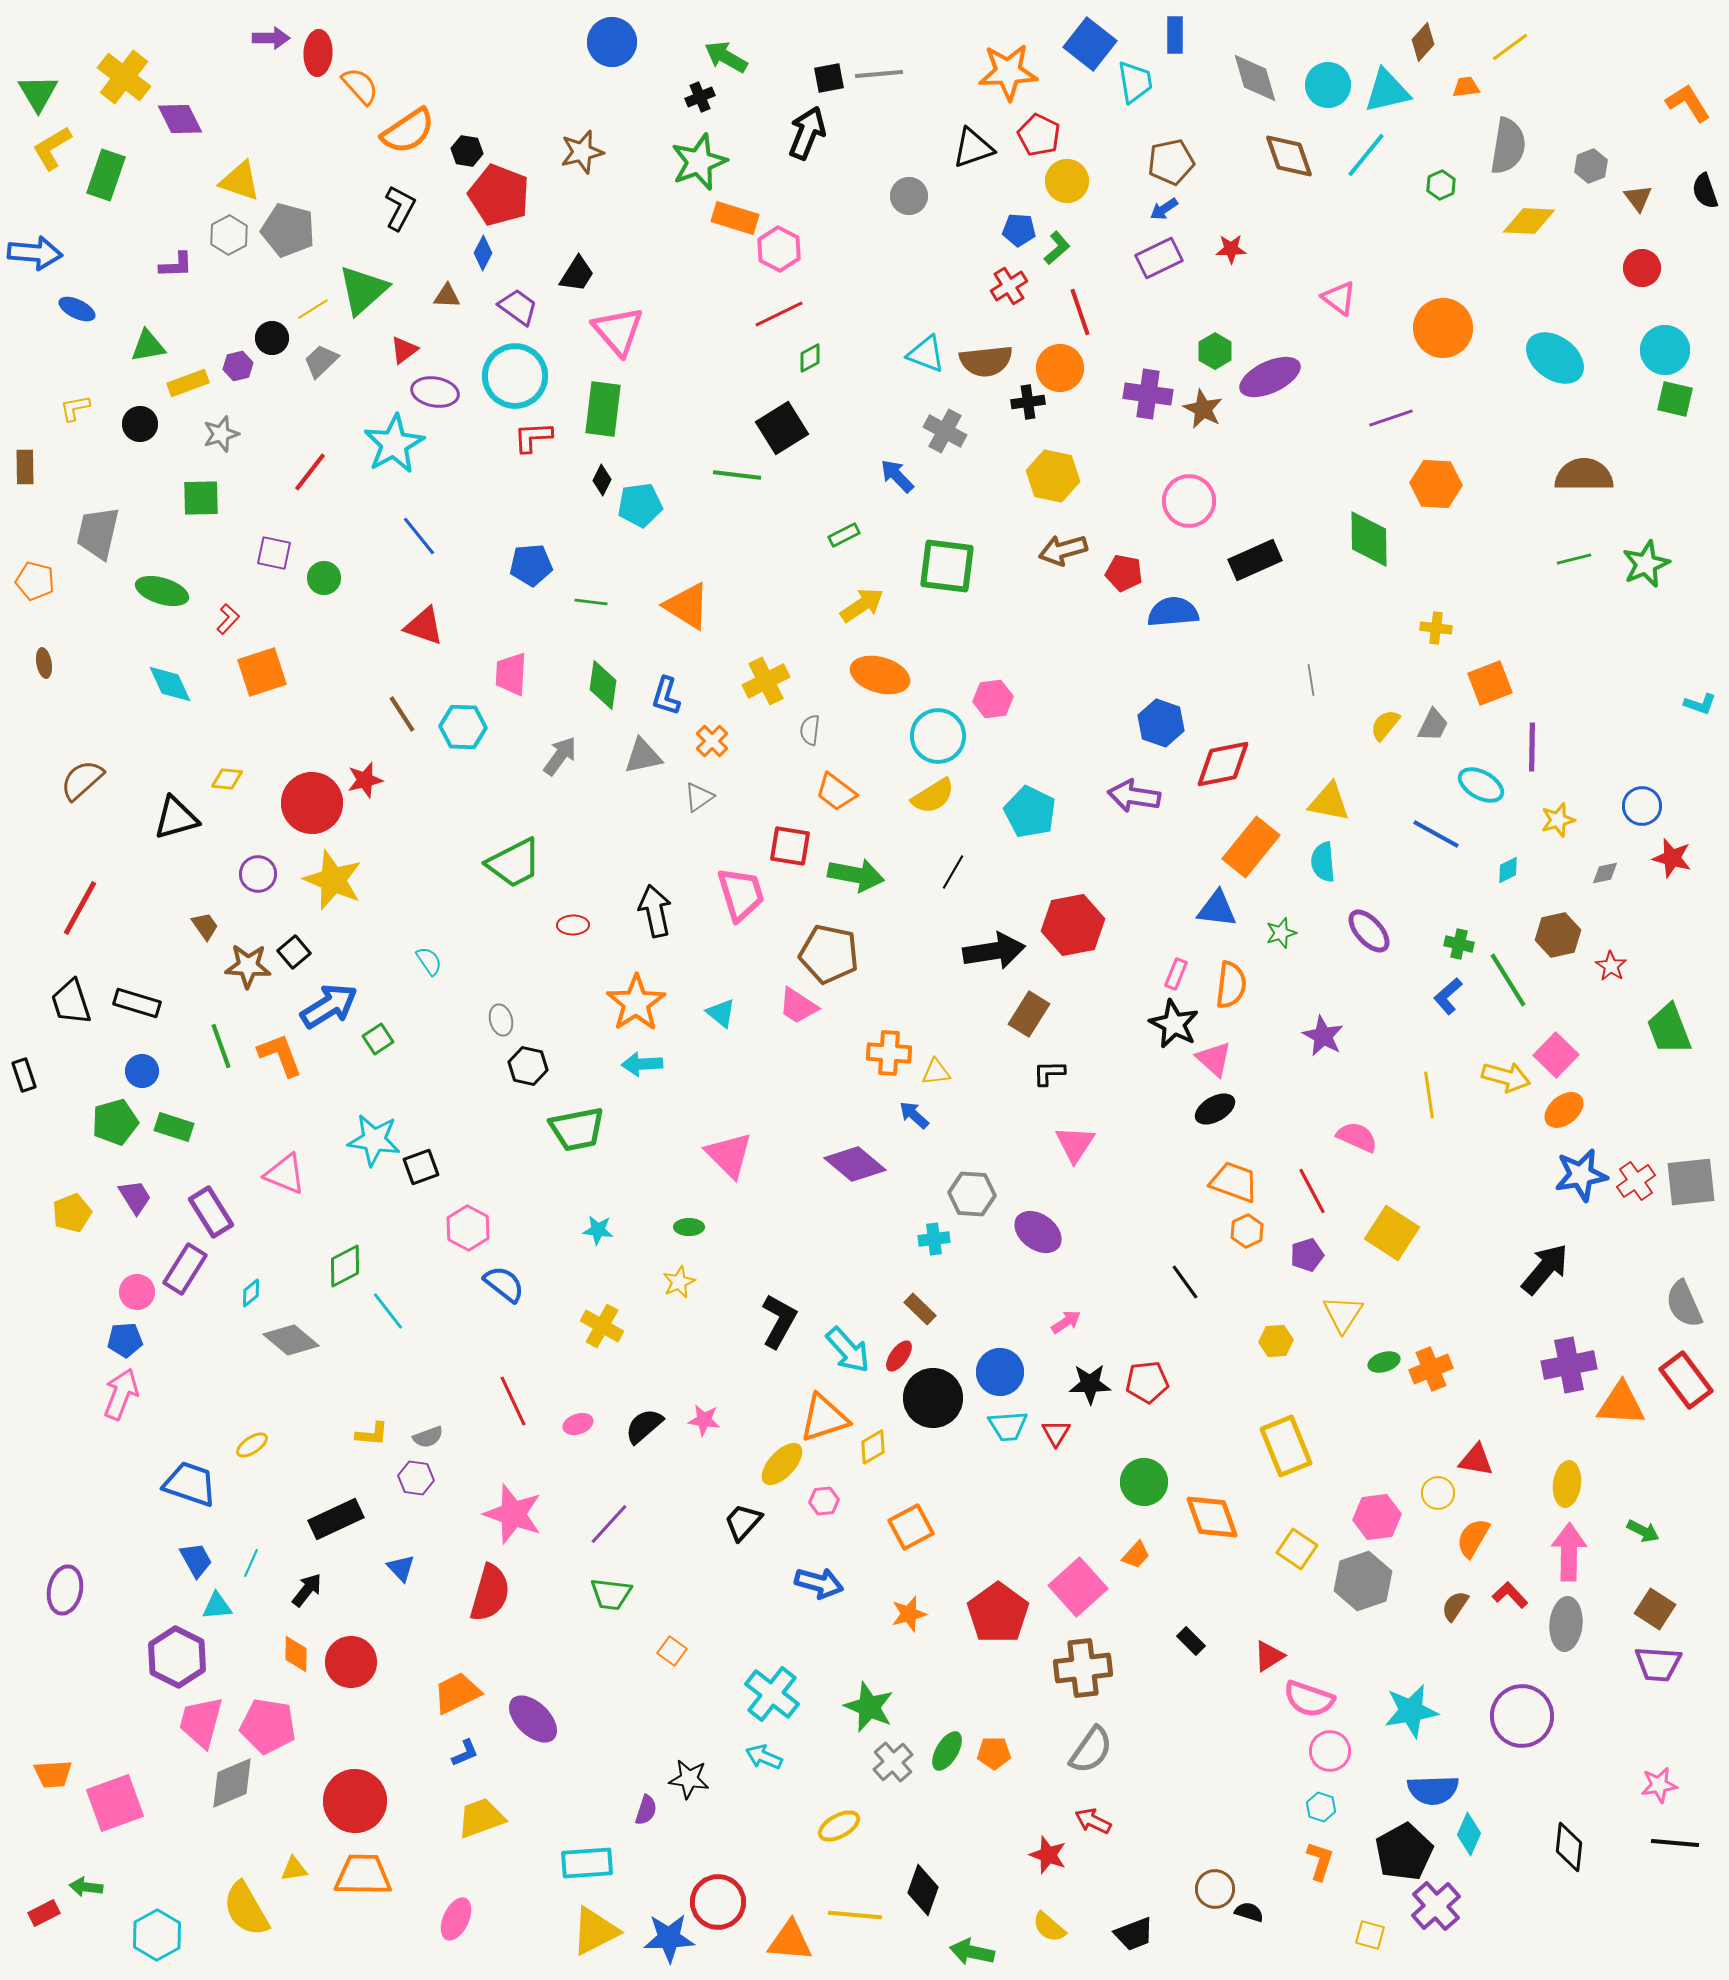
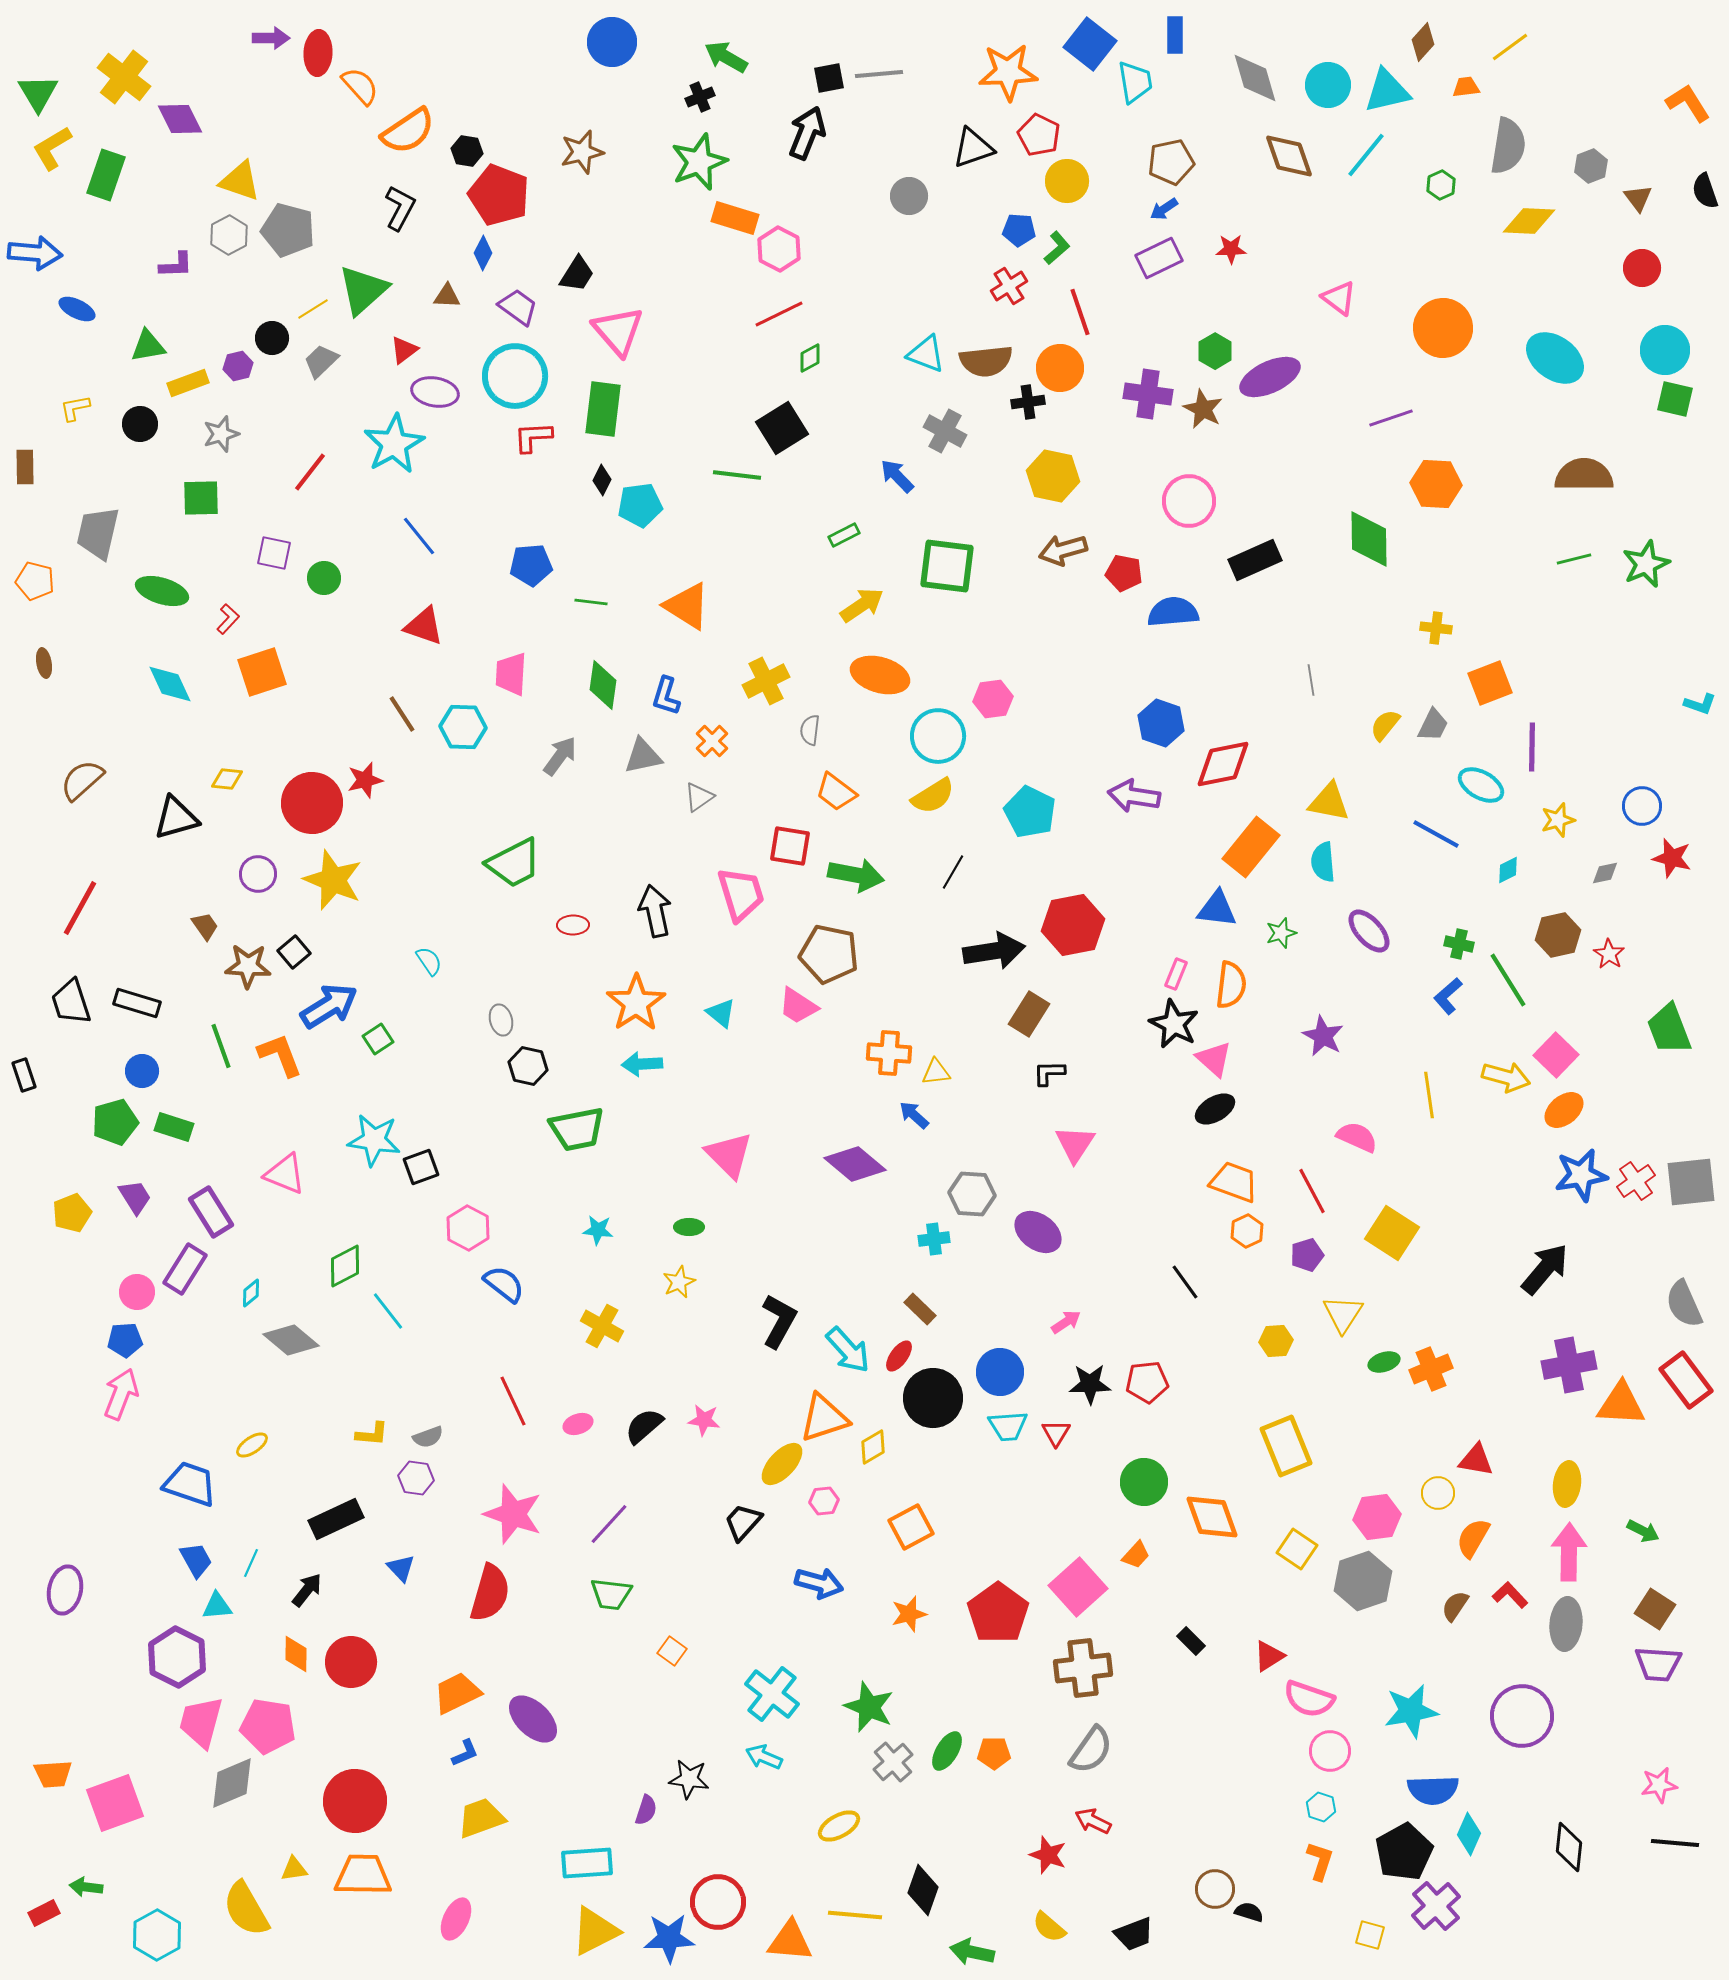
red star at (1611, 966): moved 2 px left, 12 px up
